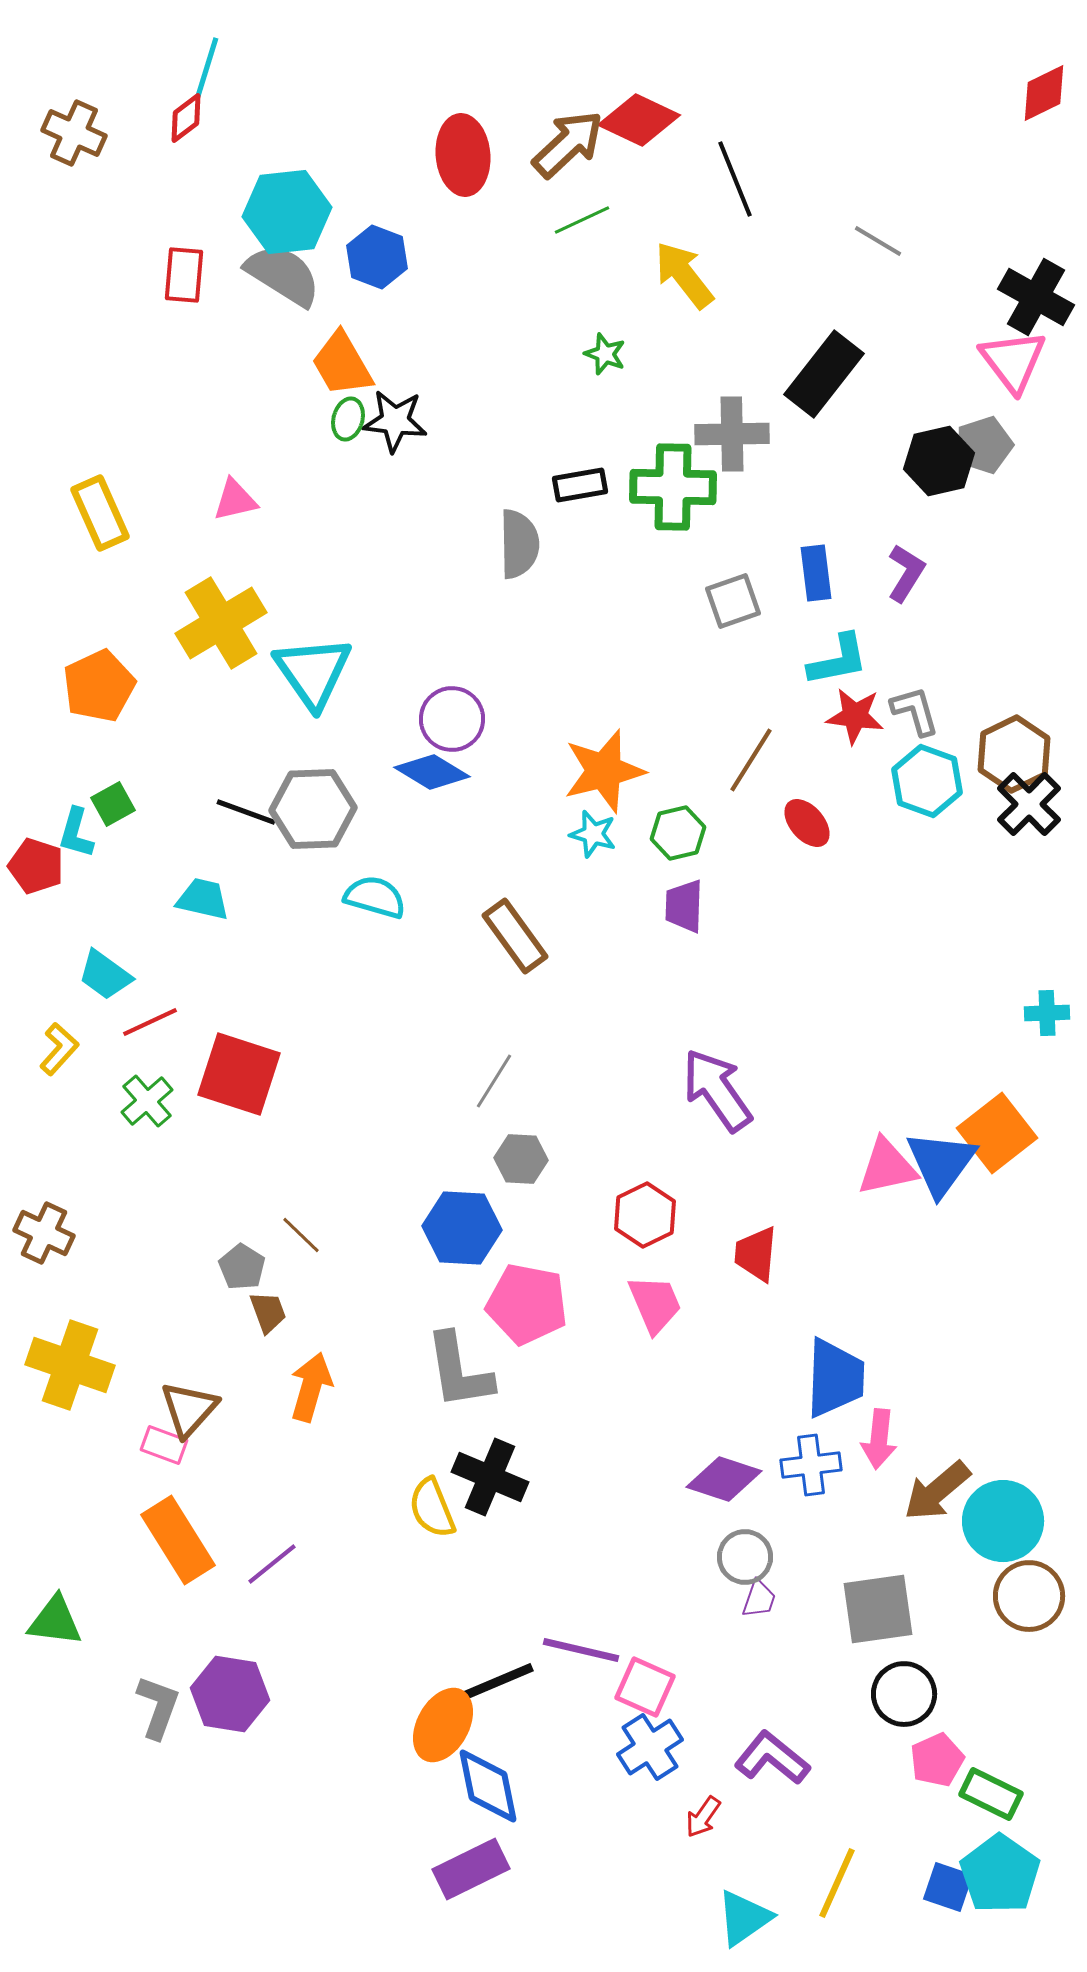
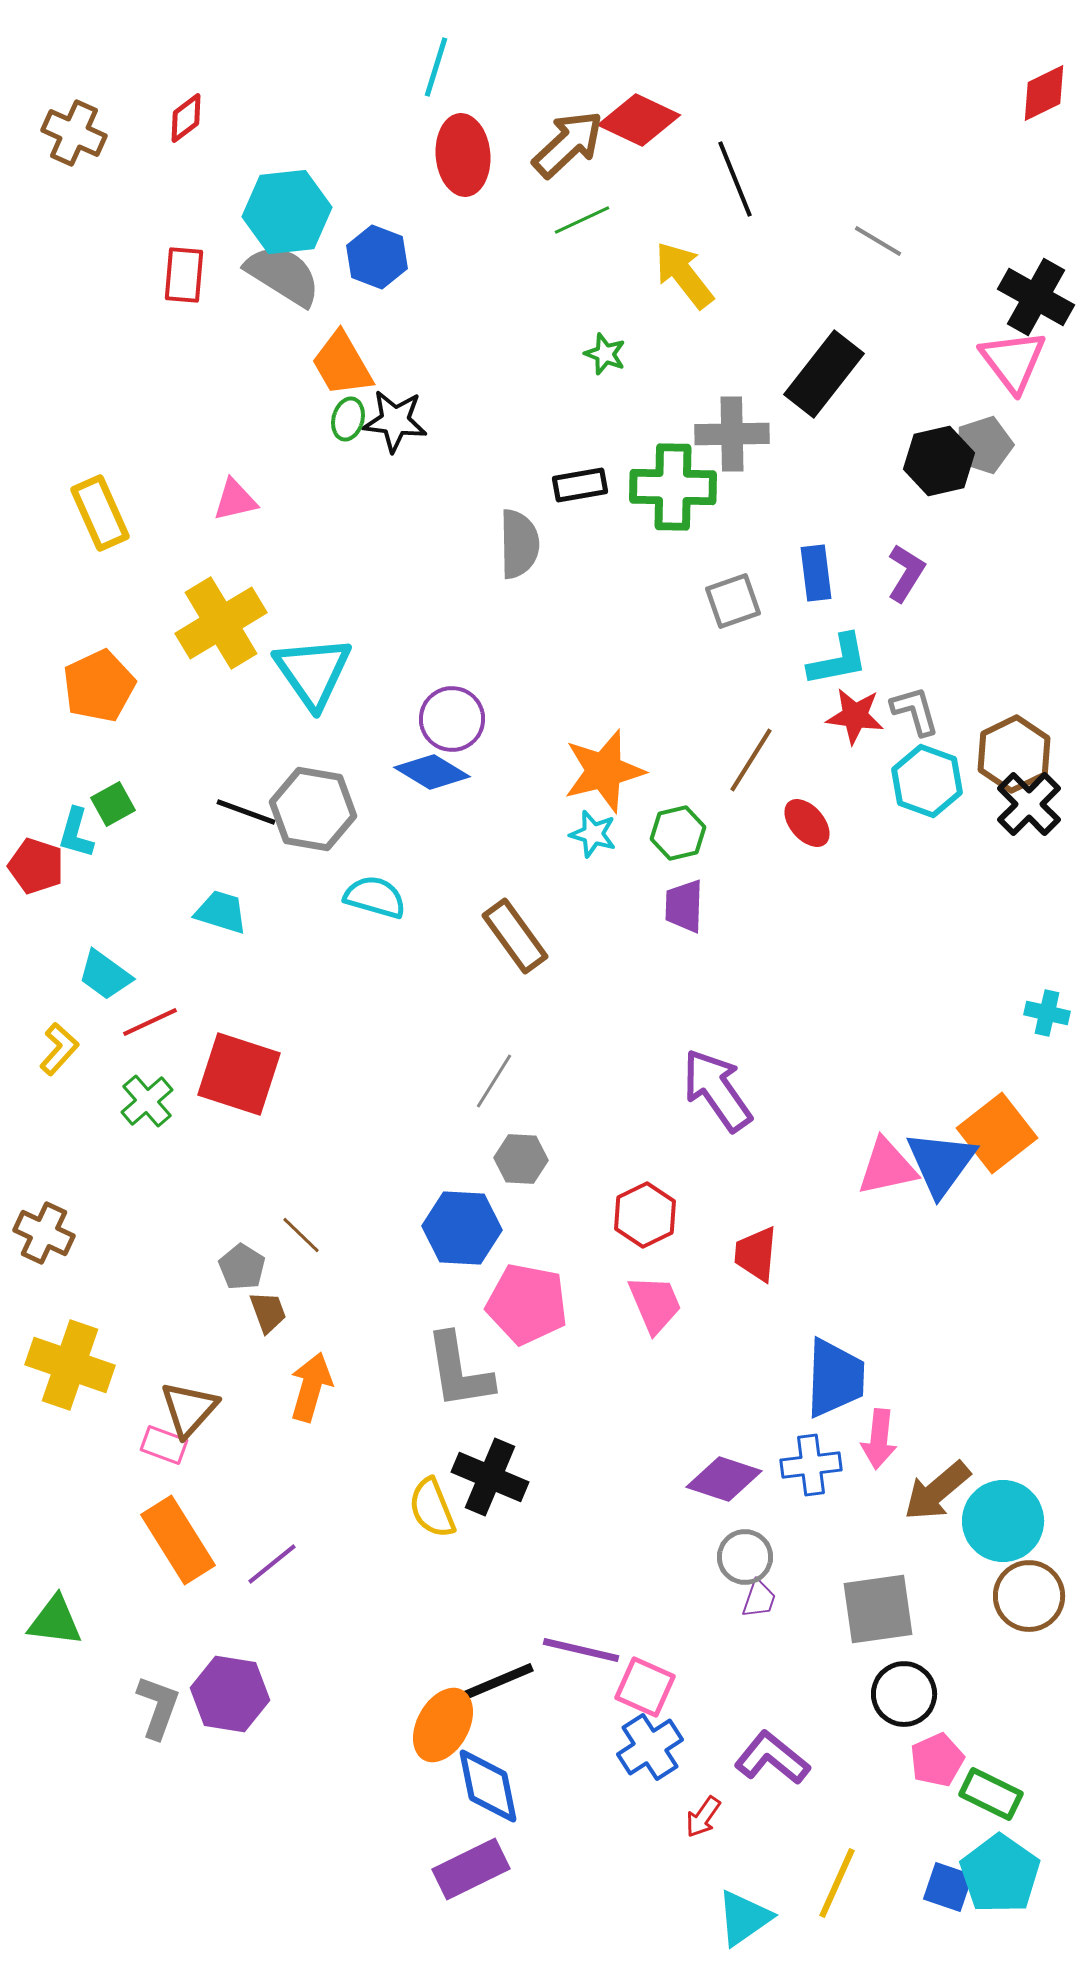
cyan line at (207, 67): moved 229 px right
gray hexagon at (313, 809): rotated 12 degrees clockwise
cyan trapezoid at (203, 899): moved 18 px right, 13 px down; rotated 4 degrees clockwise
cyan cross at (1047, 1013): rotated 15 degrees clockwise
